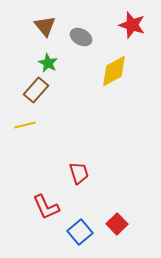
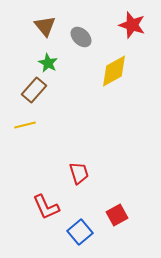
gray ellipse: rotated 15 degrees clockwise
brown rectangle: moved 2 px left
red square: moved 9 px up; rotated 15 degrees clockwise
